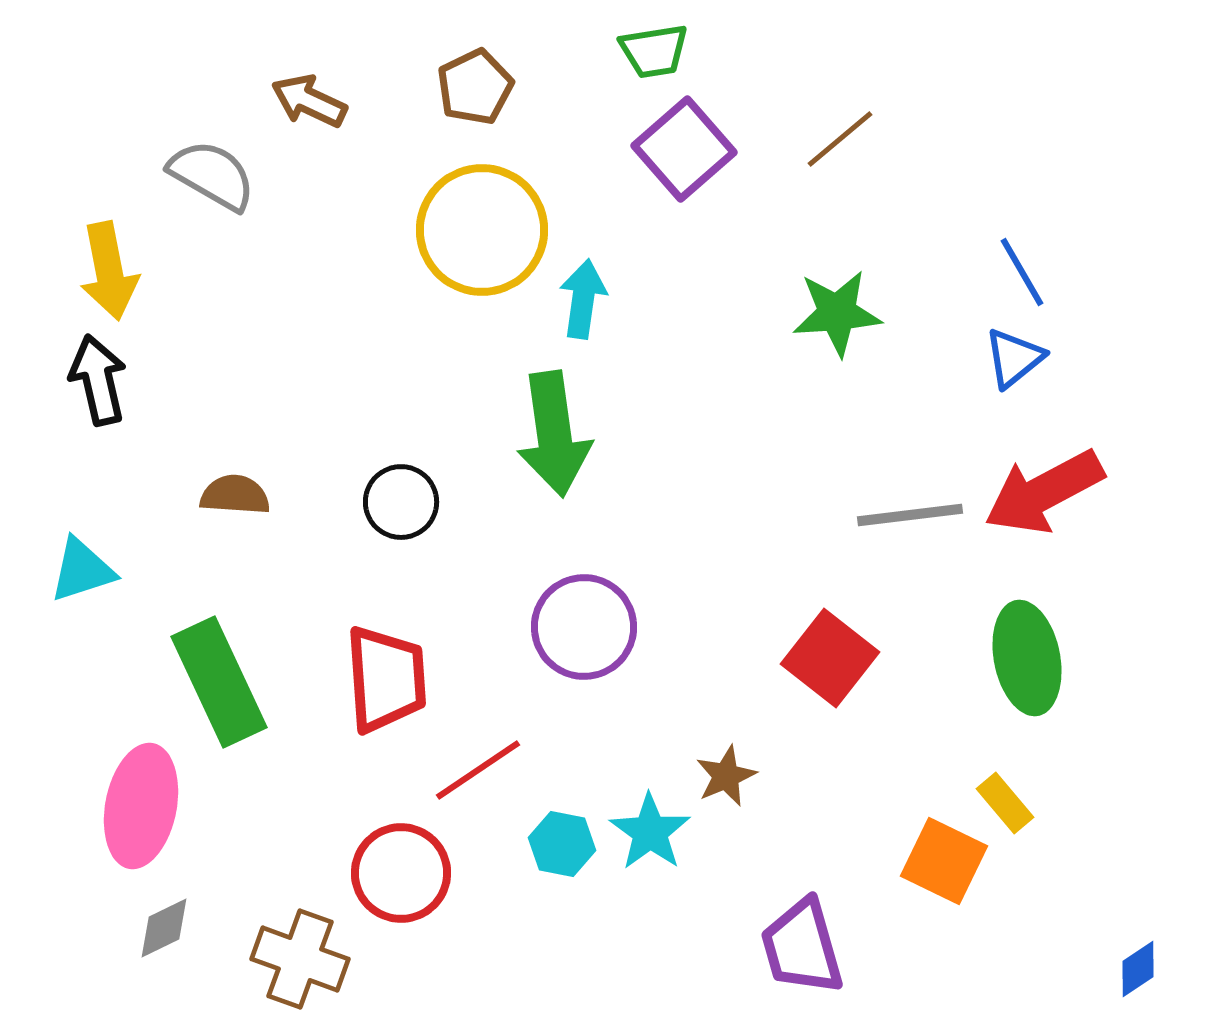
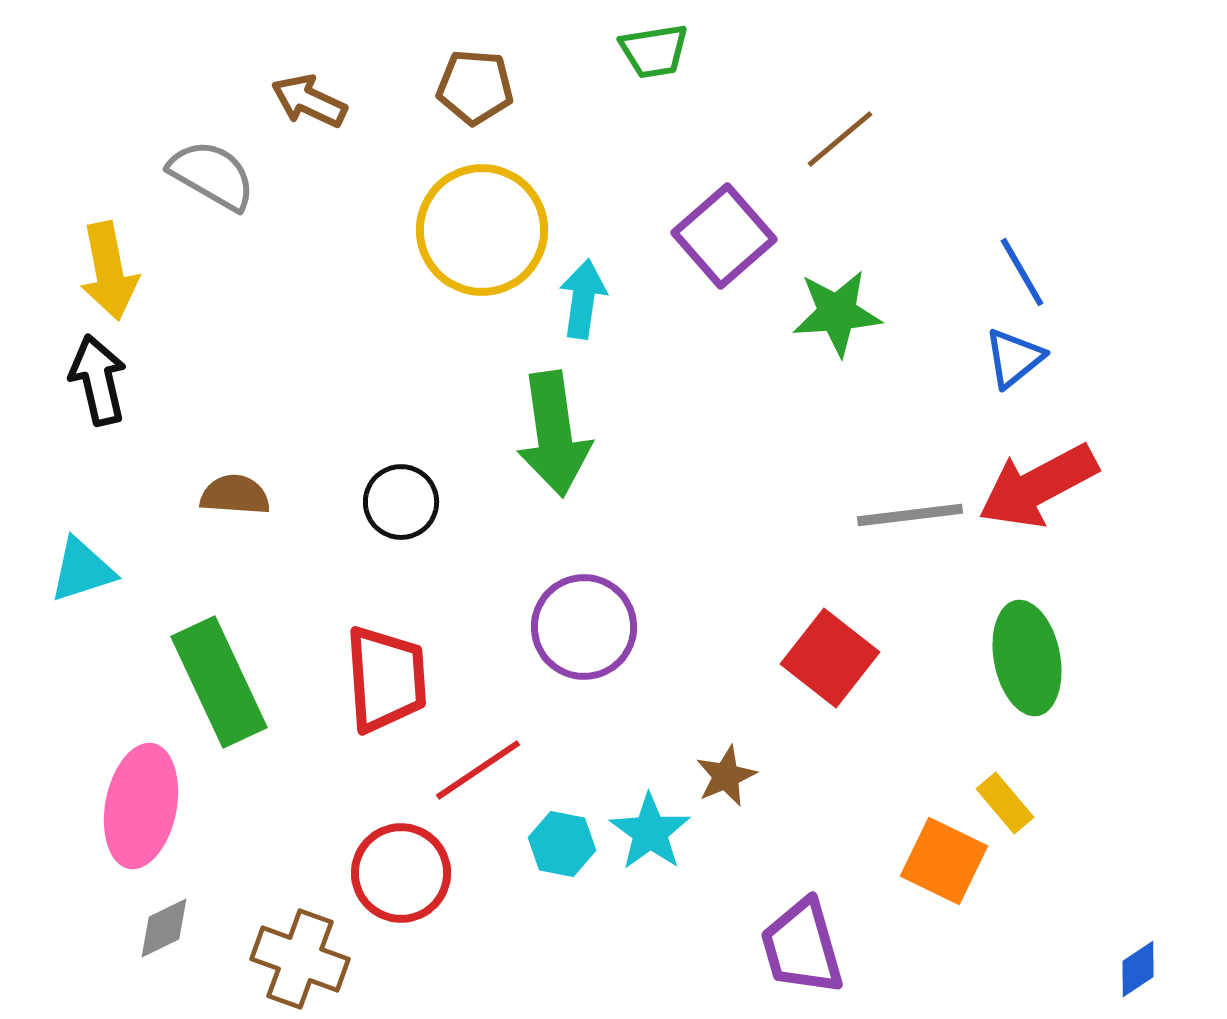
brown pentagon: rotated 30 degrees clockwise
purple square: moved 40 px right, 87 px down
red arrow: moved 6 px left, 6 px up
